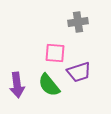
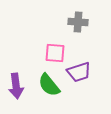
gray cross: rotated 12 degrees clockwise
purple arrow: moved 1 px left, 1 px down
